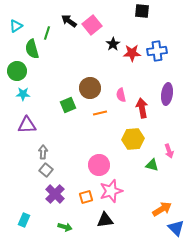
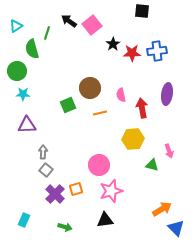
orange square: moved 10 px left, 8 px up
